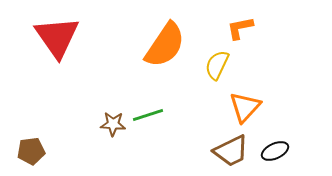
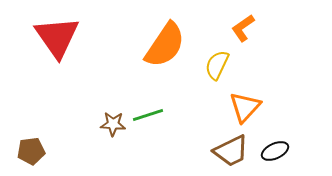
orange L-shape: moved 3 px right; rotated 24 degrees counterclockwise
